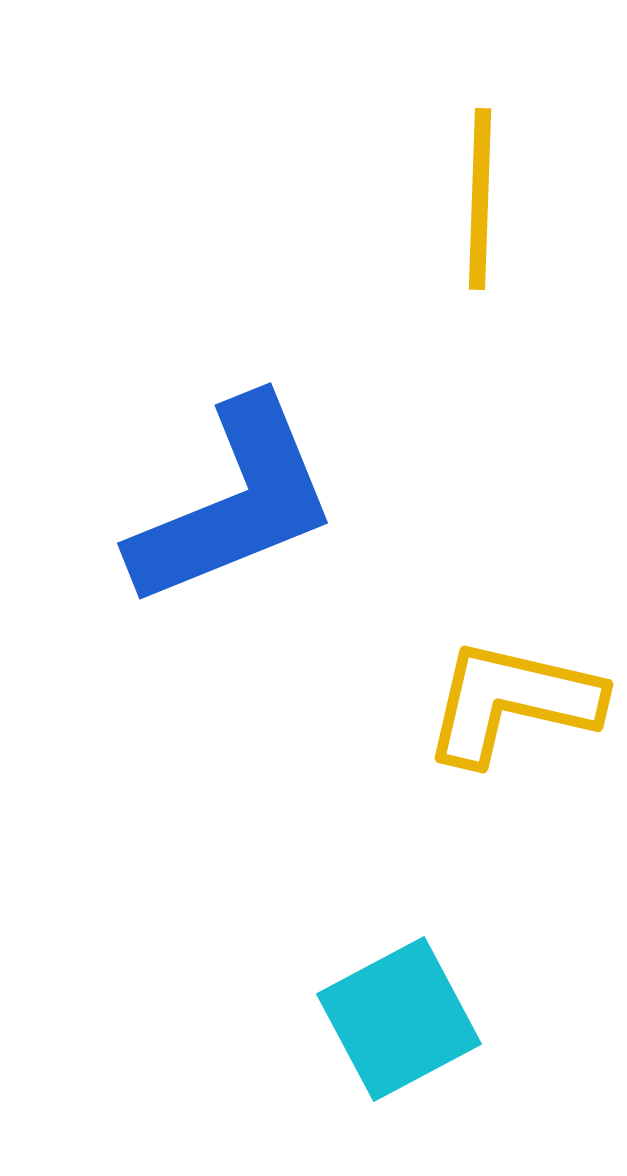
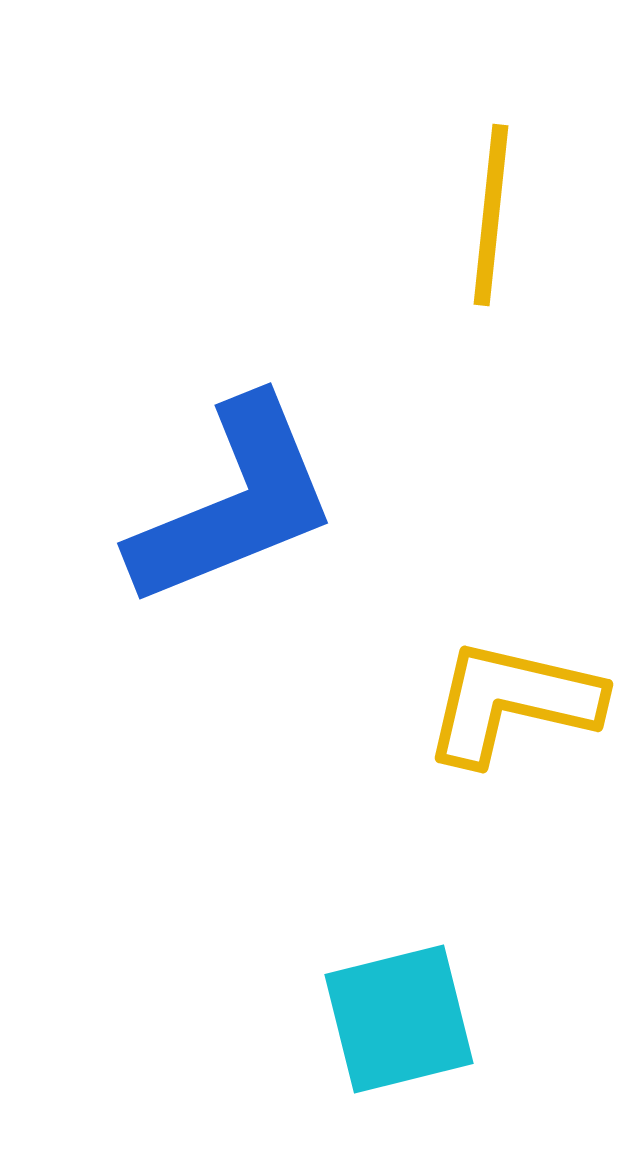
yellow line: moved 11 px right, 16 px down; rotated 4 degrees clockwise
cyan square: rotated 14 degrees clockwise
